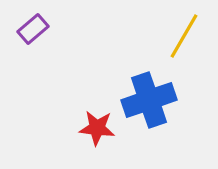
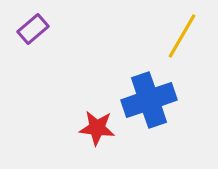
yellow line: moved 2 px left
